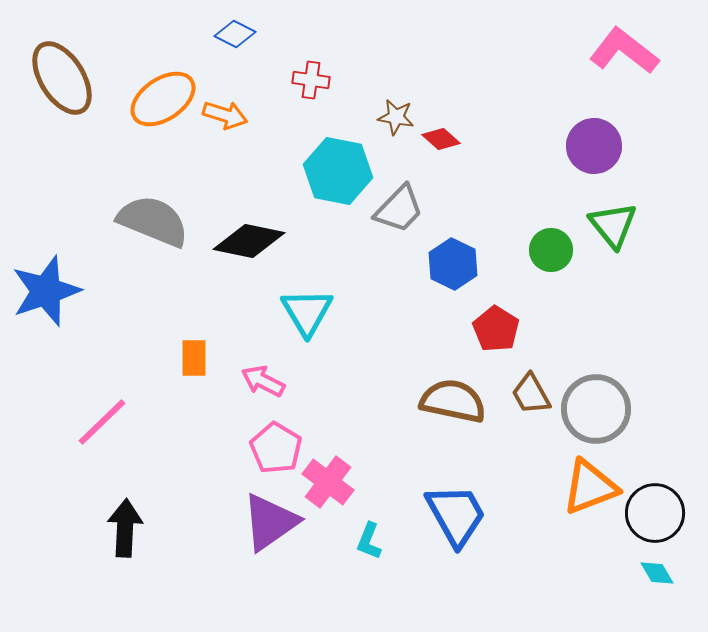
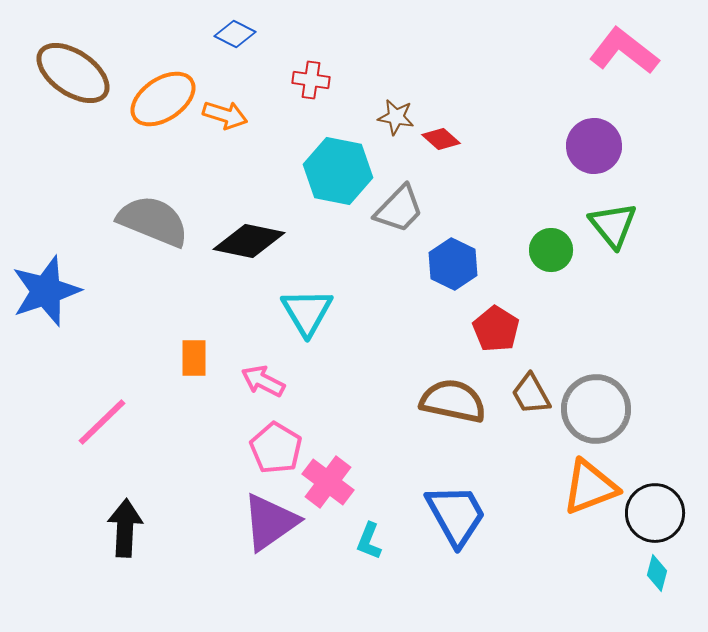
brown ellipse: moved 11 px right, 5 px up; rotated 24 degrees counterclockwise
cyan diamond: rotated 45 degrees clockwise
